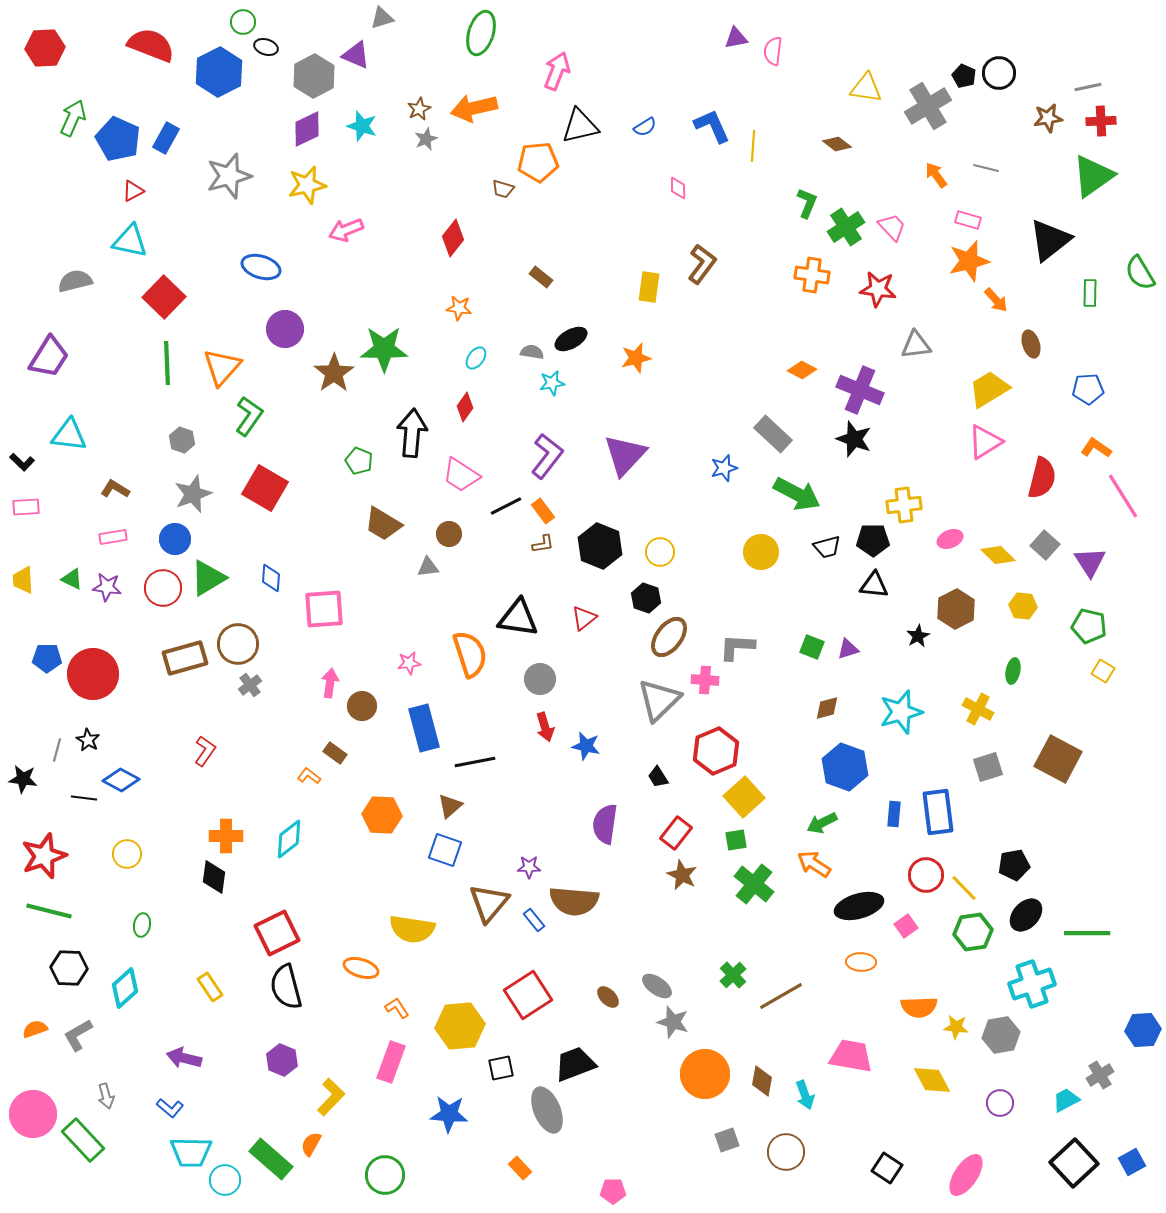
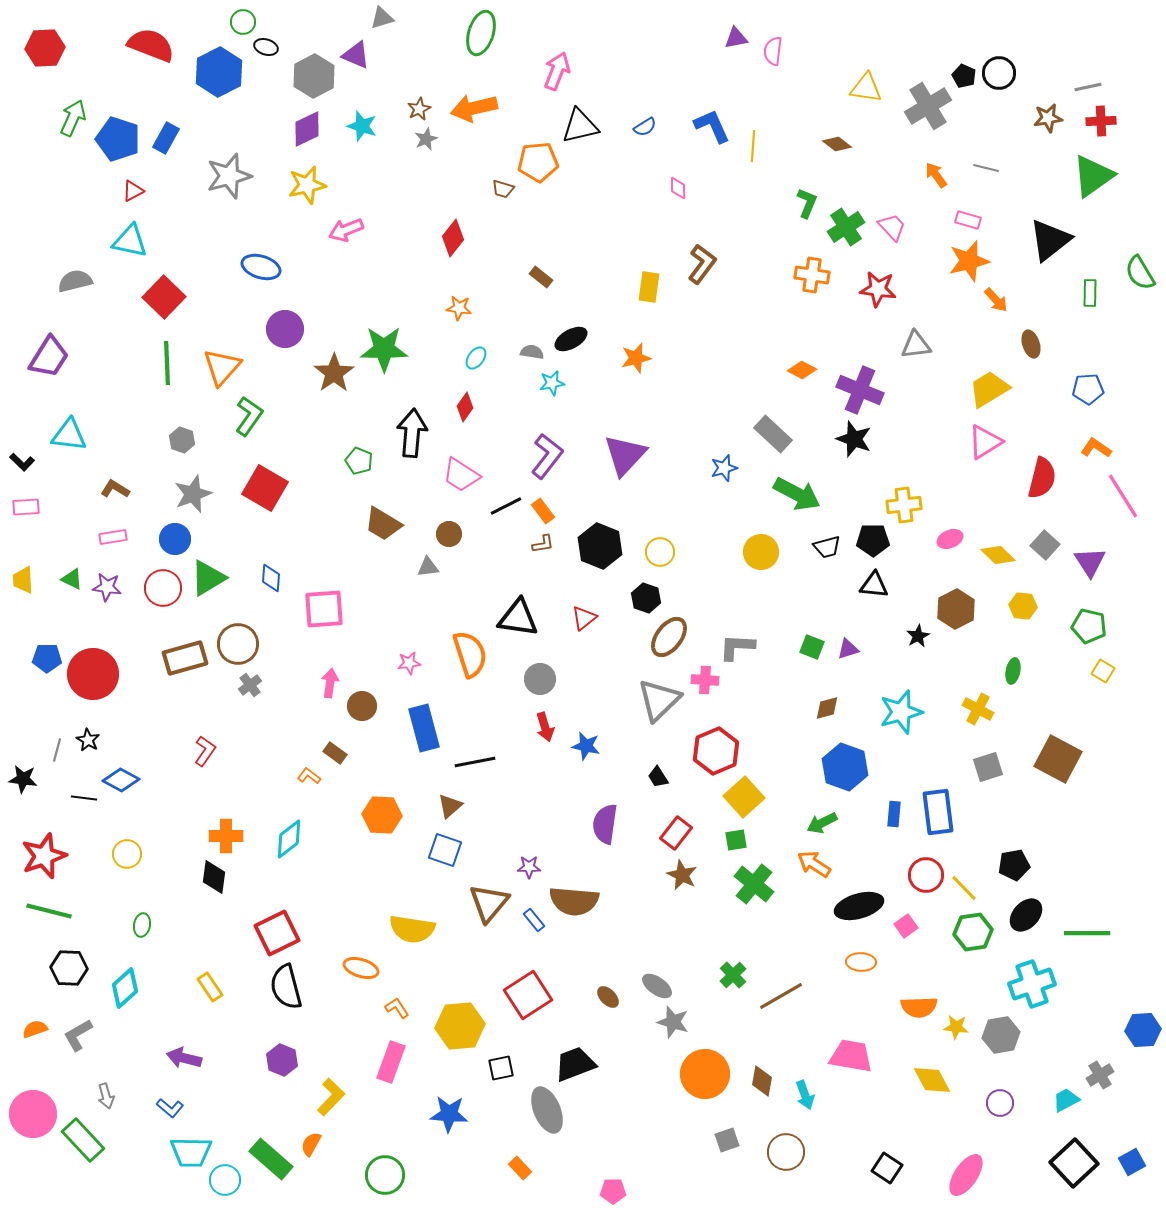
blue pentagon at (118, 139): rotated 6 degrees counterclockwise
